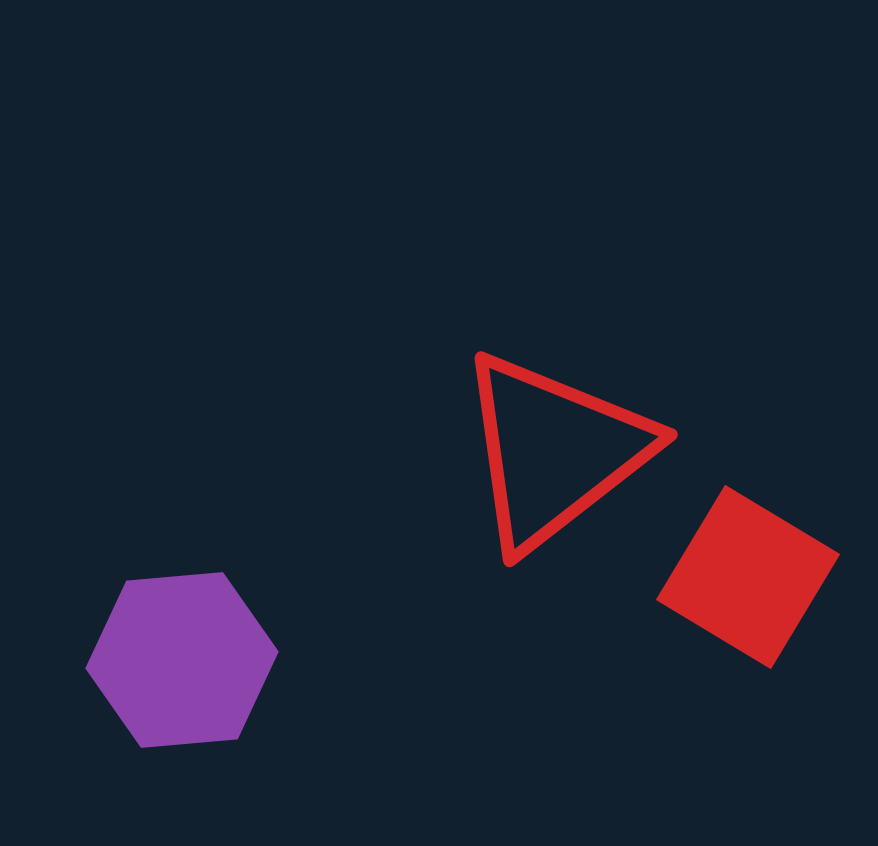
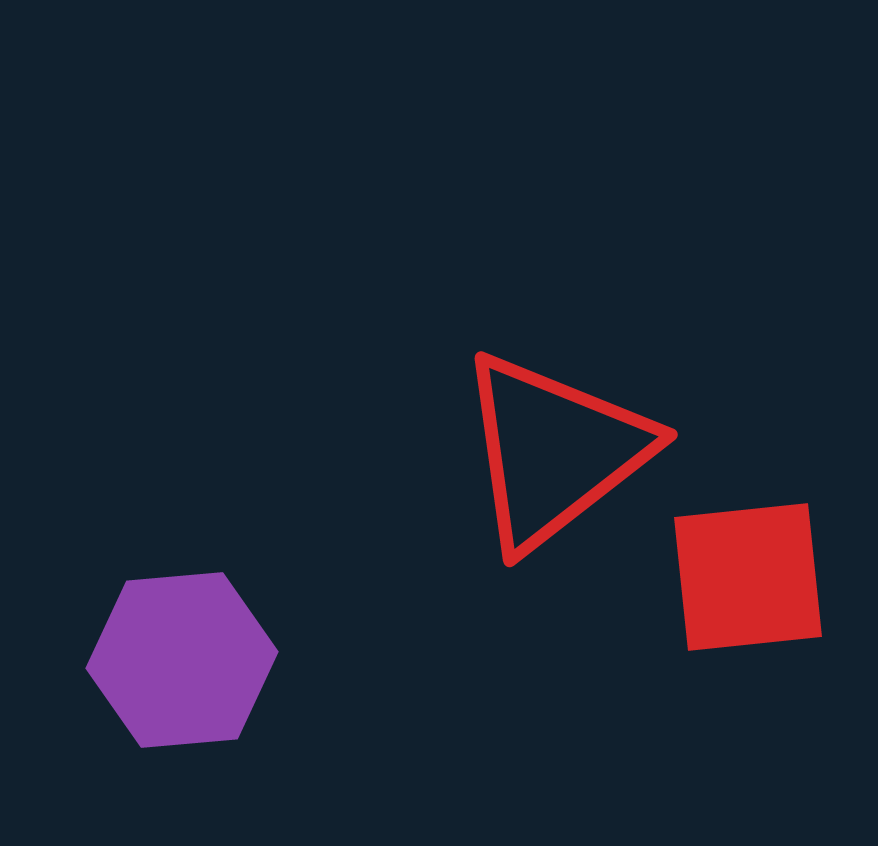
red square: rotated 37 degrees counterclockwise
